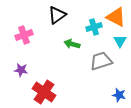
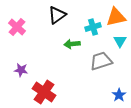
orange triangle: rotated 40 degrees counterclockwise
cyan cross: moved 1 px left
pink cross: moved 7 px left, 8 px up; rotated 30 degrees counterclockwise
green arrow: rotated 21 degrees counterclockwise
blue star: rotated 24 degrees clockwise
